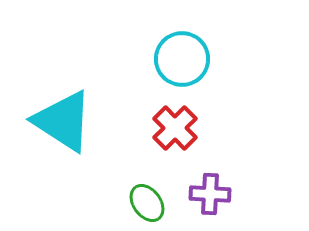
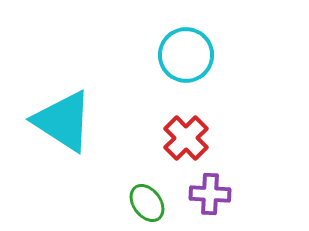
cyan circle: moved 4 px right, 4 px up
red cross: moved 11 px right, 10 px down
